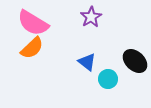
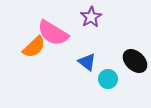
pink semicircle: moved 20 px right, 10 px down
orange semicircle: moved 2 px right, 1 px up
